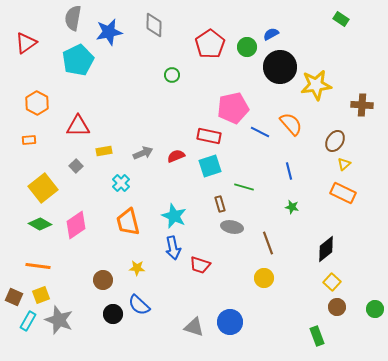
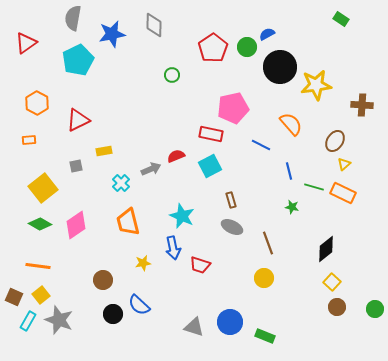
blue star at (109, 32): moved 3 px right, 2 px down
blue semicircle at (271, 34): moved 4 px left
red pentagon at (210, 44): moved 3 px right, 4 px down
red triangle at (78, 126): moved 6 px up; rotated 25 degrees counterclockwise
blue line at (260, 132): moved 1 px right, 13 px down
red rectangle at (209, 136): moved 2 px right, 2 px up
gray arrow at (143, 153): moved 8 px right, 16 px down
gray square at (76, 166): rotated 32 degrees clockwise
cyan square at (210, 166): rotated 10 degrees counterclockwise
green line at (244, 187): moved 70 px right
brown rectangle at (220, 204): moved 11 px right, 4 px up
cyan star at (174, 216): moved 8 px right
gray ellipse at (232, 227): rotated 15 degrees clockwise
yellow star at (137, 268): moved 6 px right, 5 px up; rotated 14 degrees counterclockwise
yellow square at (41, 295): rotated 18 degrees counterclockwise
green rectangle at (317, 336): moved 52 px left; rotated 48 degrees counterclockwise
